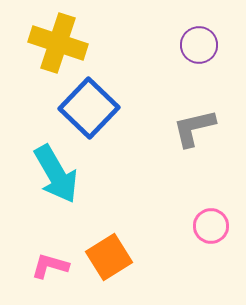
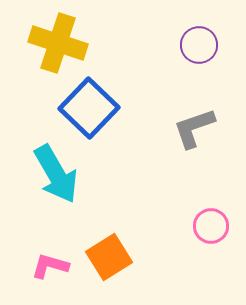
gray L-shape: rotated 6 degrees counterclockwise
